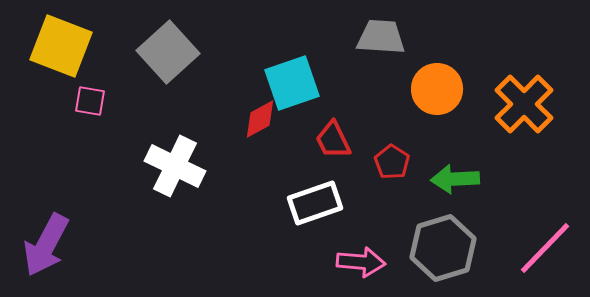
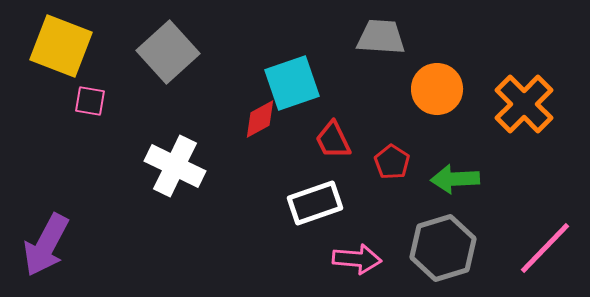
pink arrow: moved 4 px left, 3 px up
